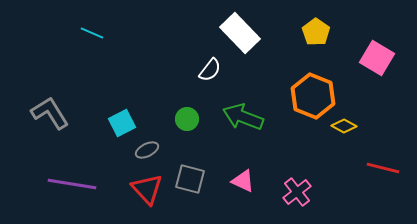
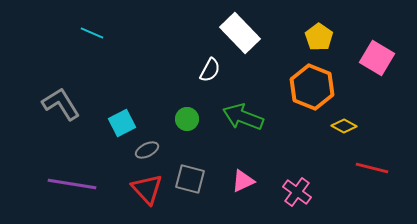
yellow pentagon: moved 3 px right, 5 px down
white semicircle: rotated 10 degrees counterclockwise
orange hexagon: moved 1 px left, 9 px up
gray L-shape: moved 11 px right, 9 px up
red line: moved 11 px left
pink triangle: rotated 50 degrees counterclockwise
pink cross: rotated 16 degrees counterclockwise
